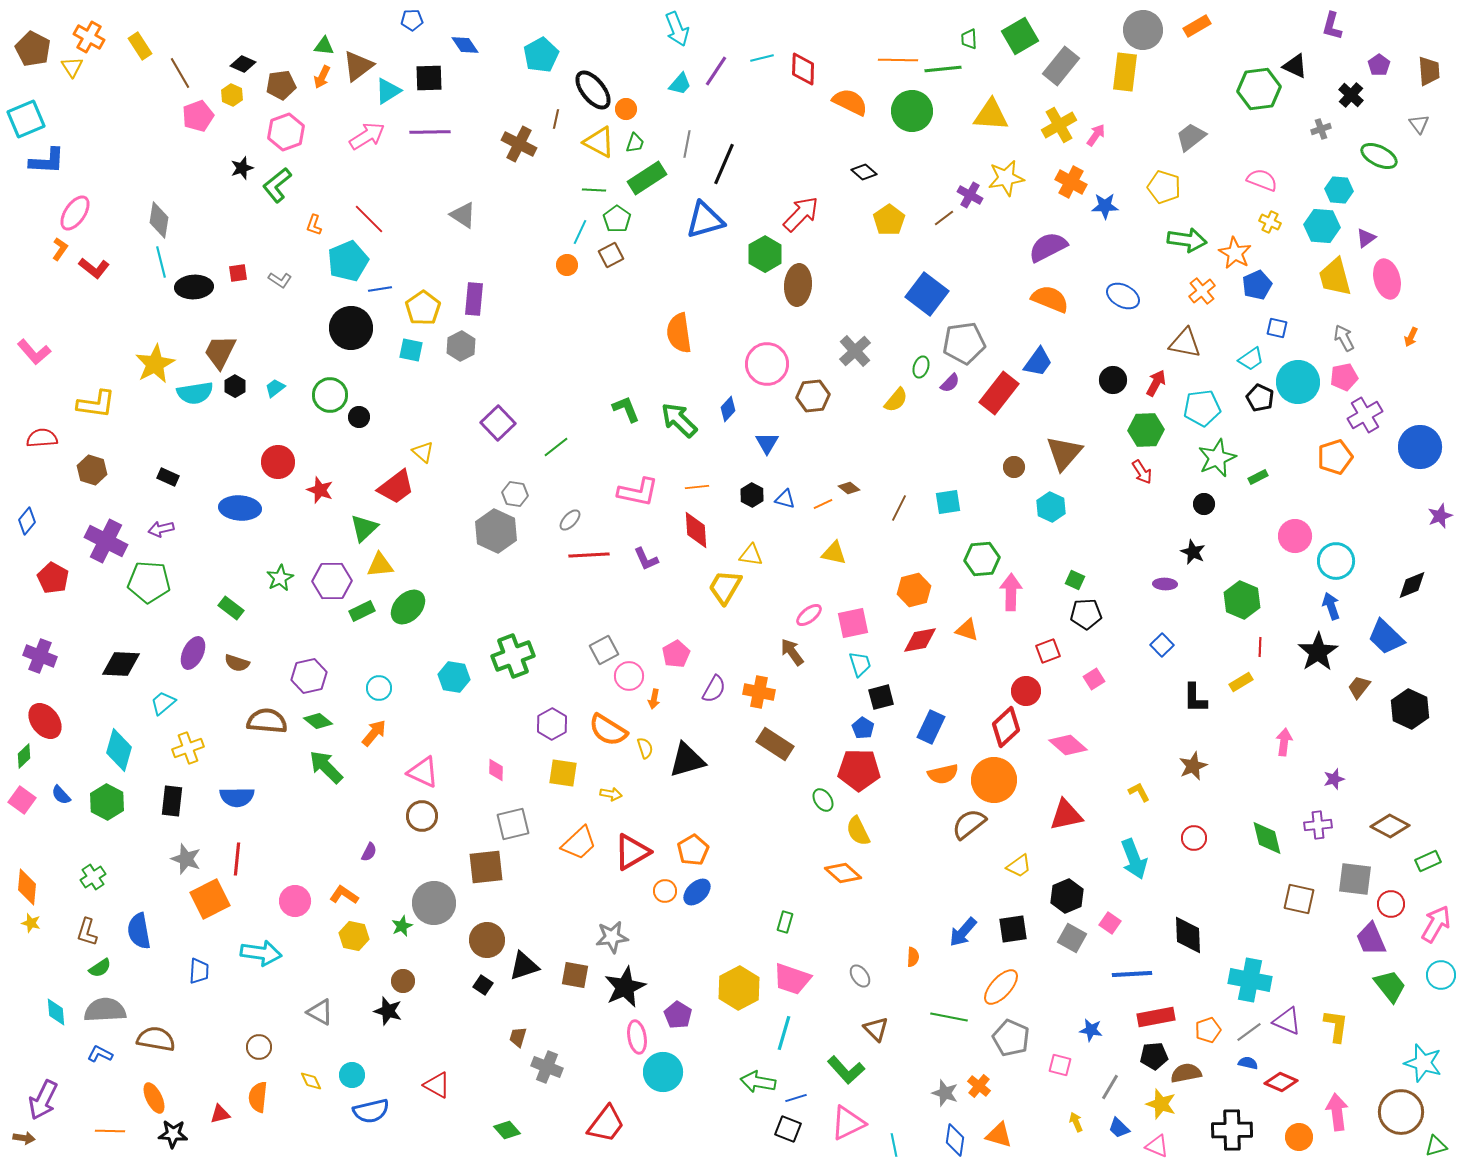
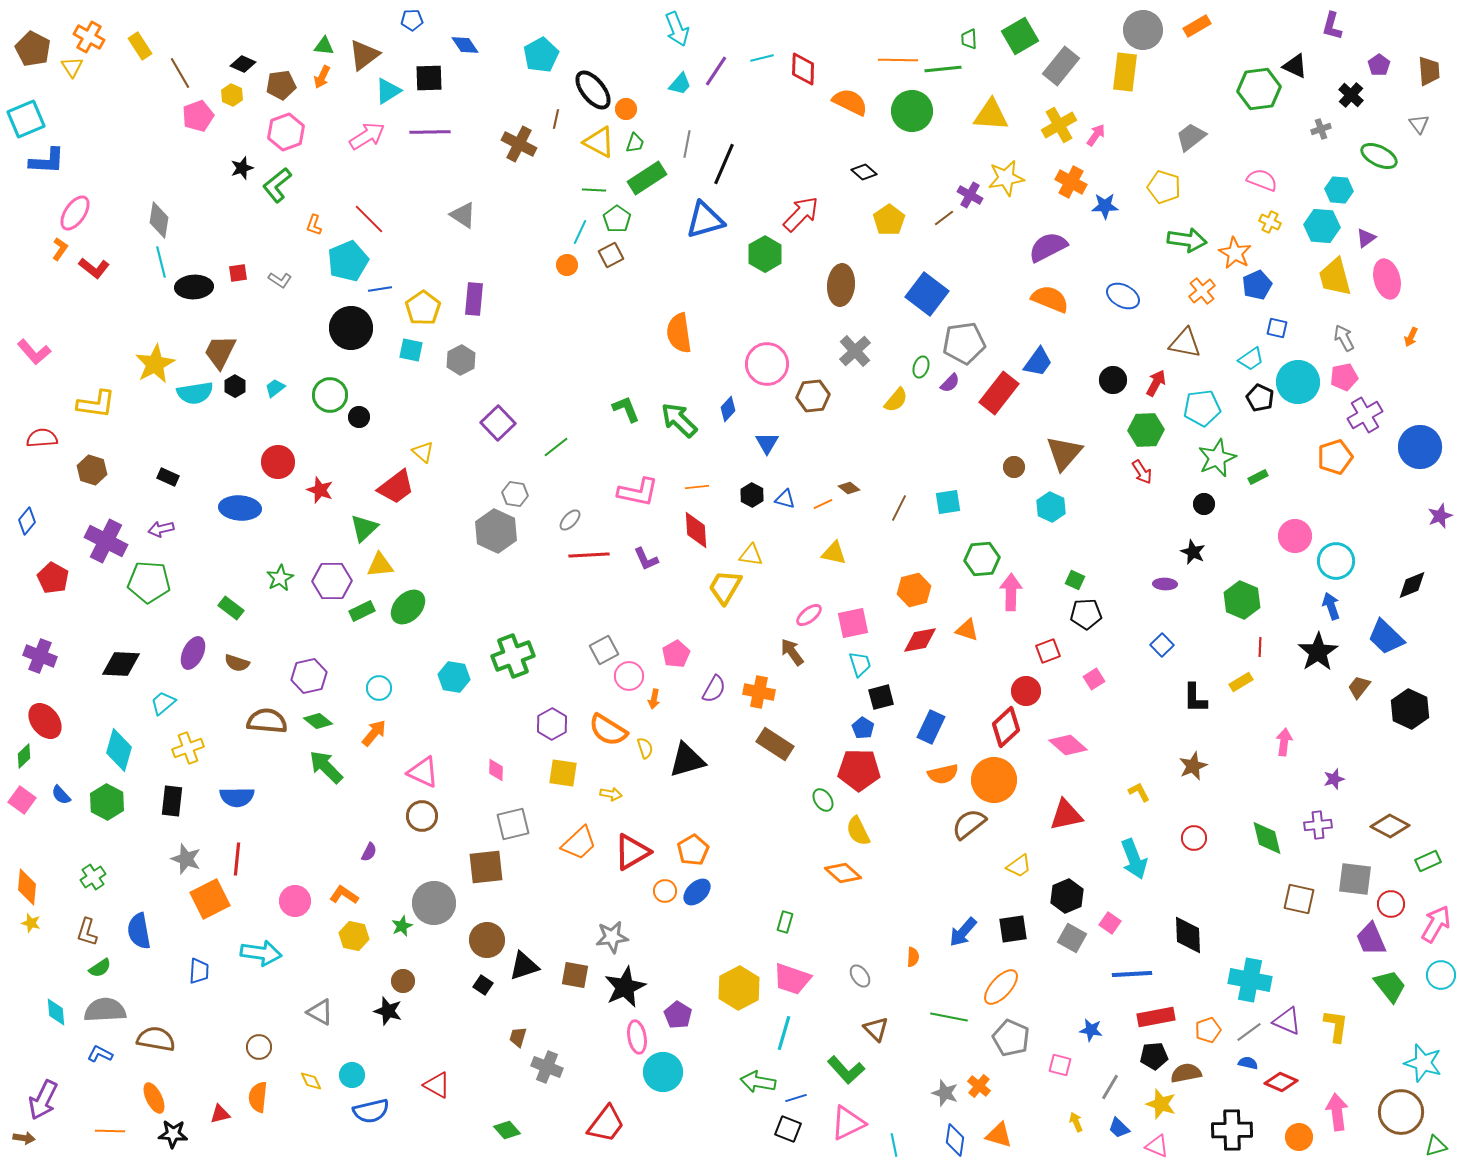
brown triangle at (358, 66): moved 6 px right, 11 px up
brown ellipse at (798, 285): moved 43 px right
gray hexagon at (461, 346): moved 14 px down
